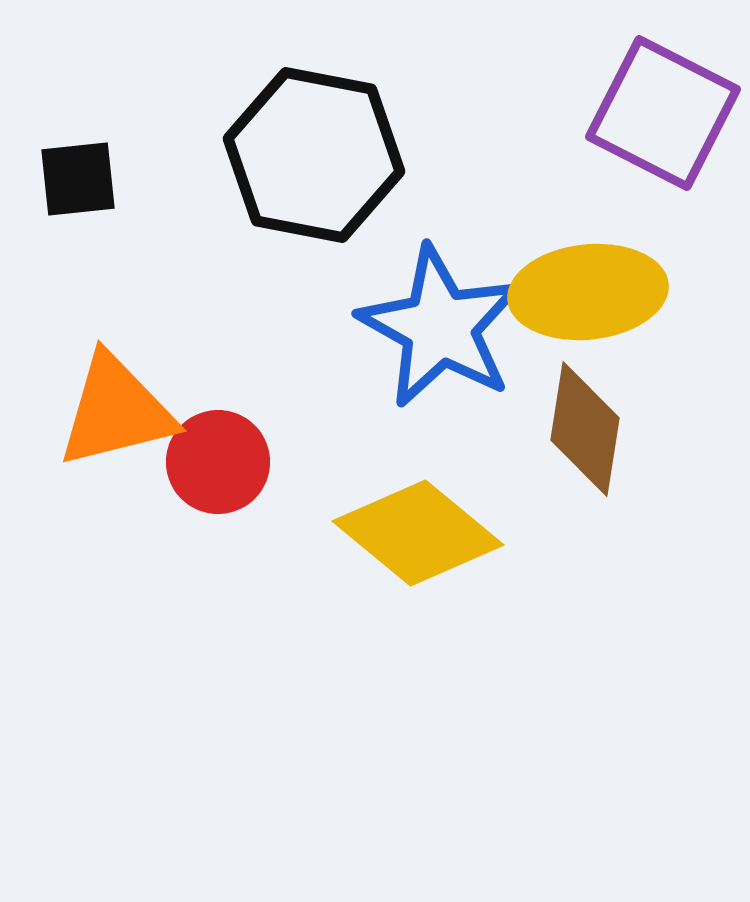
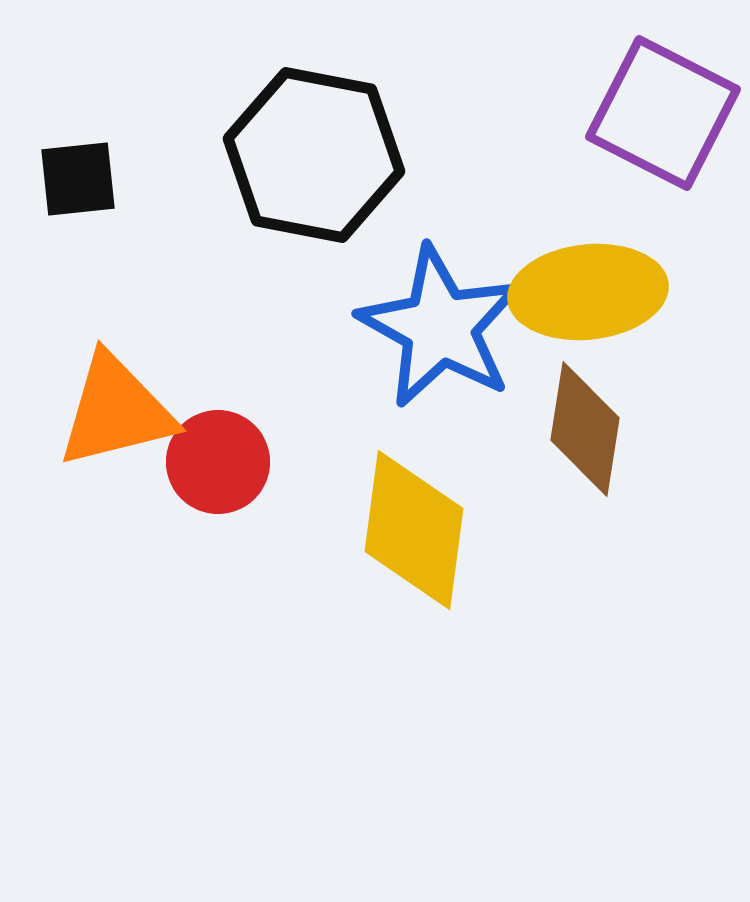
yellow diamond: moved 4 px left, 3 px up; rotated 58 degrees clockwise
